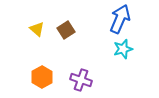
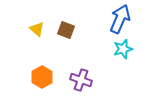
brown square: rotated 36 degrees counterclockwise
